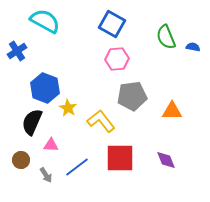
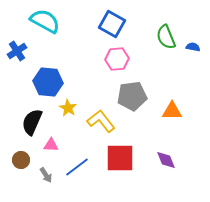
blue hexagon: moved 3 px right, 6 px up; rotated 16 degrees counterclockwise
